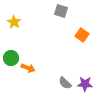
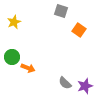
yellow star: rotated 16 degrees clockwise
orange square: moved 3 px left, 5 px up
green circle: moved 1 px right, 1 px up
purple star: moved 2 px down; rotated 21 degrees counterclockwise
